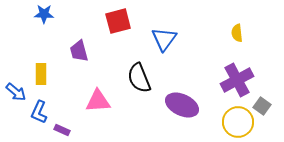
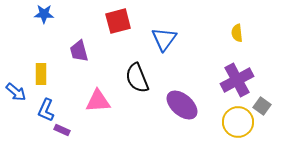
black semicircle: moved 2 px left
purple ellipse: rotated 16 degrees clockwise
blue L-shape: moved 7 px right, 2 px up
